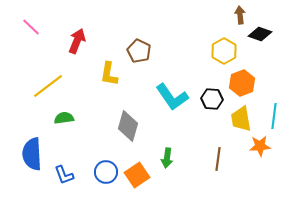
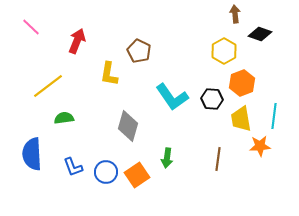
brown arrow: moved 5 px left, 1 px up
blue L-shape: moved 9 px right, 8 px up
